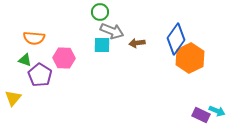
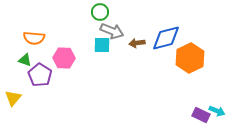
blue diamond: moved 10 px left, 1 px up; rotated 40 degrees clockwise
